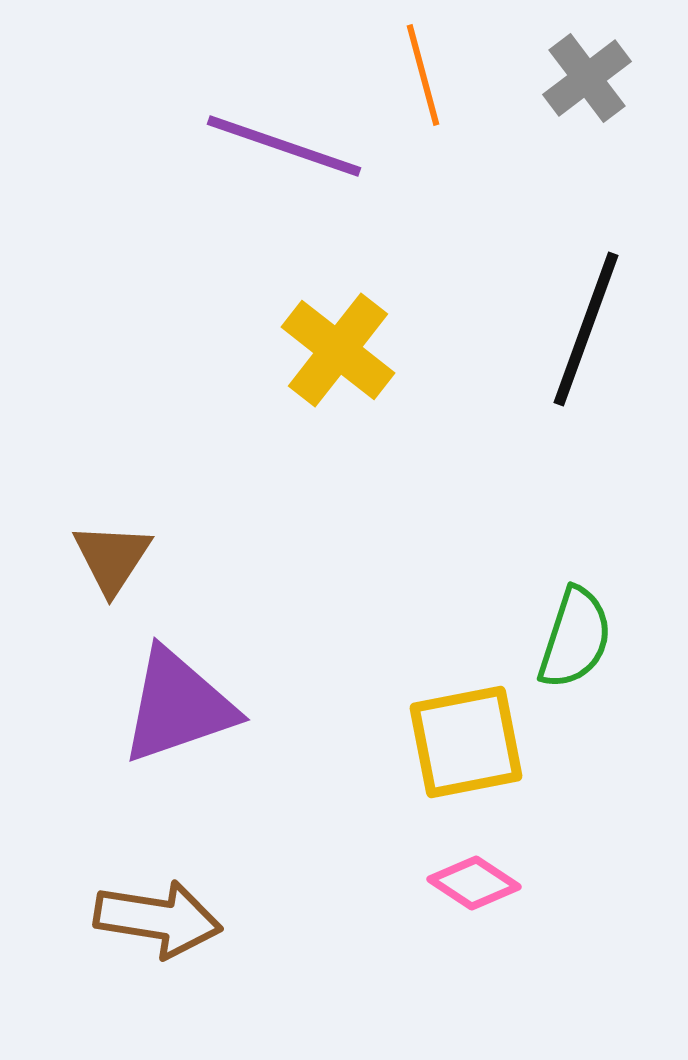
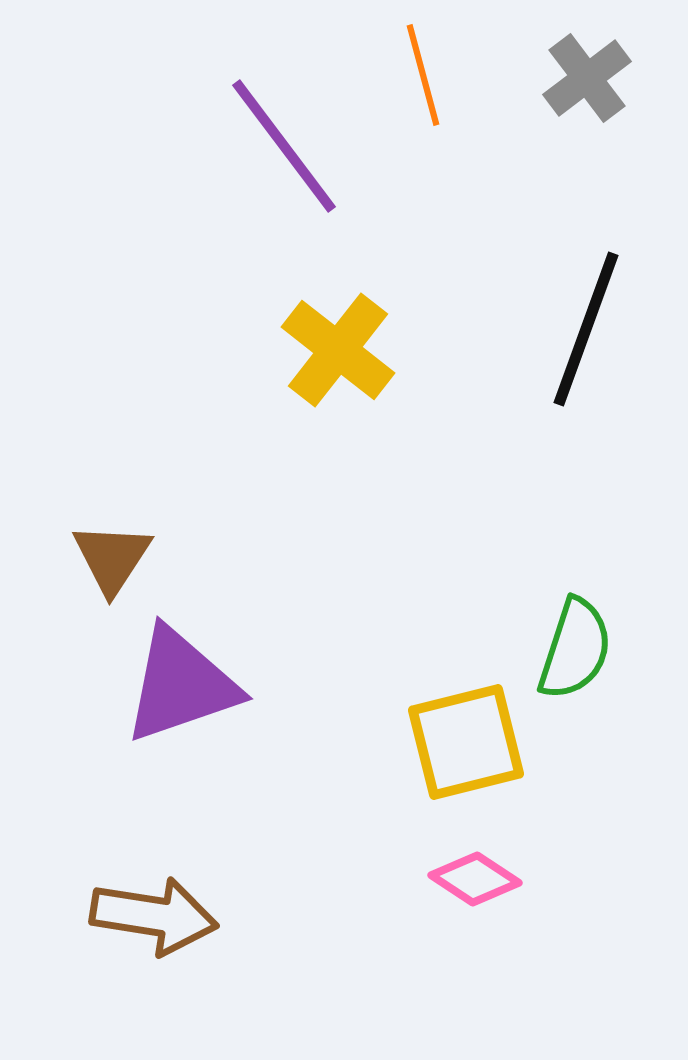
purple line: rotated 34 degrees clockwise
green semicircle: moved 11 px down
purple triangle: moved 3 px right, 21 px up
yellow square: rotated 3 degrees counterclockwise
pink diamond: moved 1 px right, 4 px up
brown arrow: moved 4 px left, 3 px up
